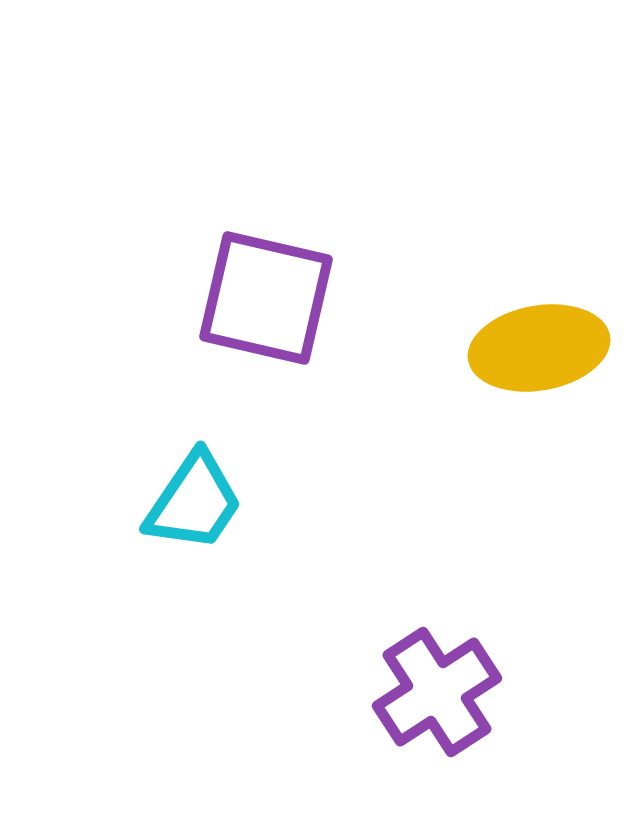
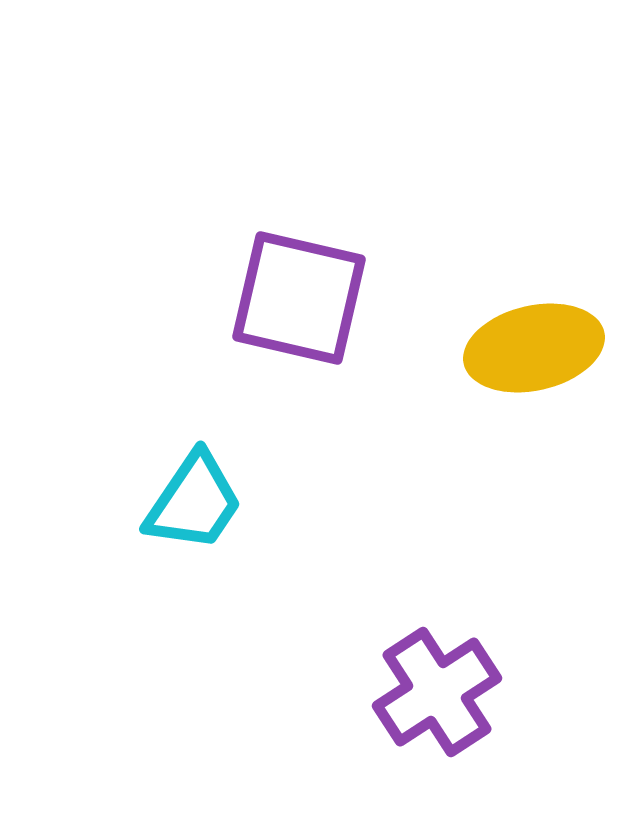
purple square: moved 33 px right
yellow ellipse: moved 5 px left; rotated 3 degrees counterclockwise
